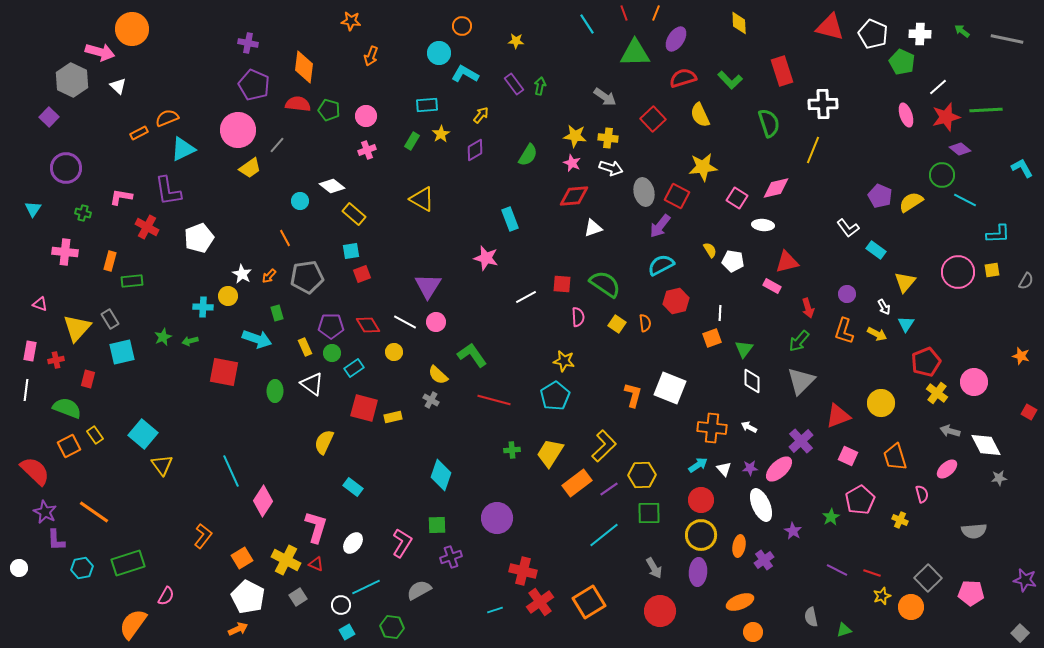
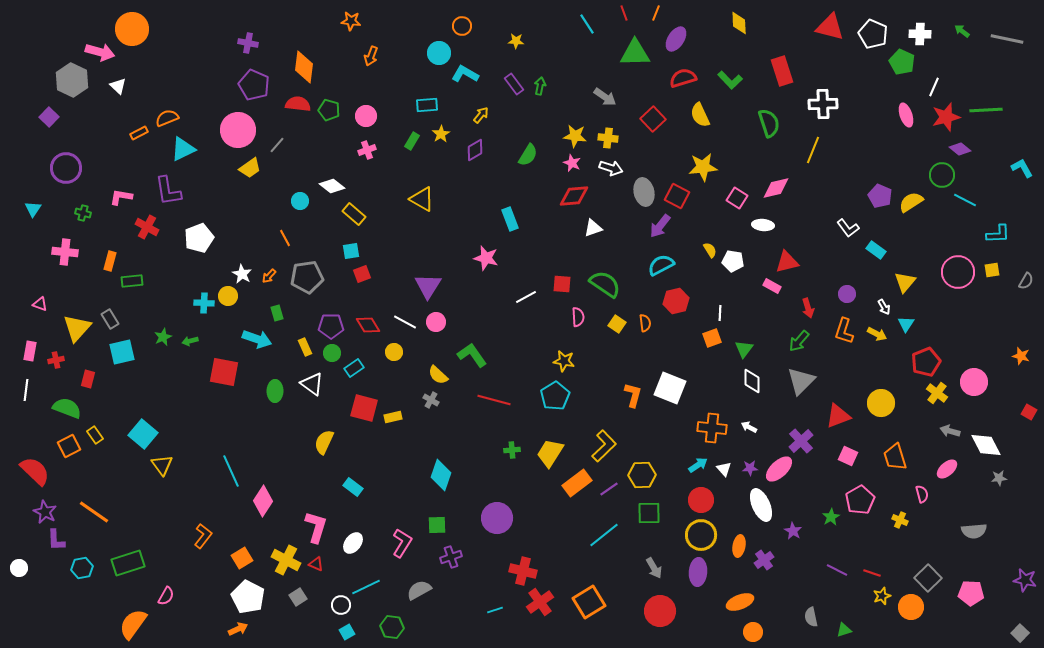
white line at (938, 87): moved 4 px left; rotated 24 degrees counterclockwise
cyan cross at (203, 307): moved 1 px right, 4 px up
